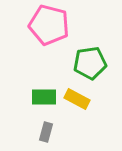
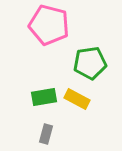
green rectangle: rotated 10 degrees counterclockwise
gray rectangle: moved 2 px down
